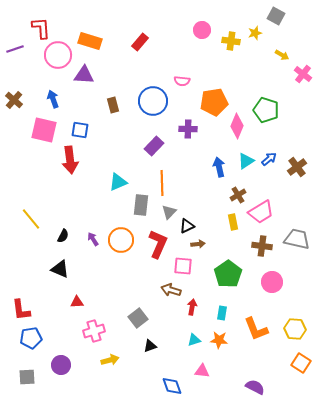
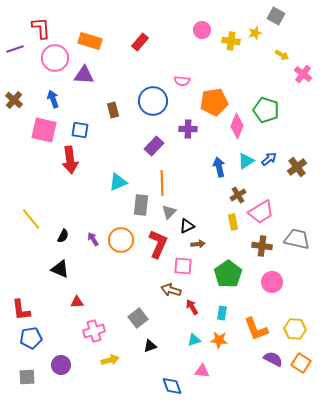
pink circle at (58, 55): moved 3 px left, 3 px down
brown rectangle at (113, 105): moved 5 px down
red arrow at (192, 307): rotated 42 degrees counterclockwise
purple semicircle at (255, 387): moved 18 px right, 28 px up
